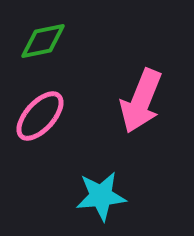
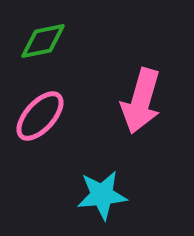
pink arrow: rotated 6 degrees counterclockwise
cyan star: moved 1 px right, 1 px up
